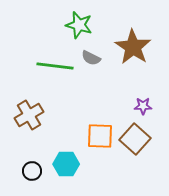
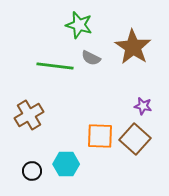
purple star: rotated 12 degrees clockwise
